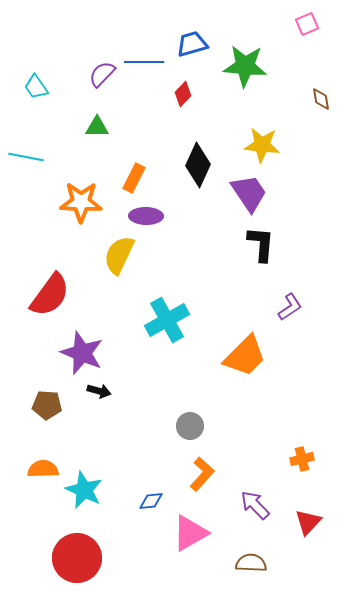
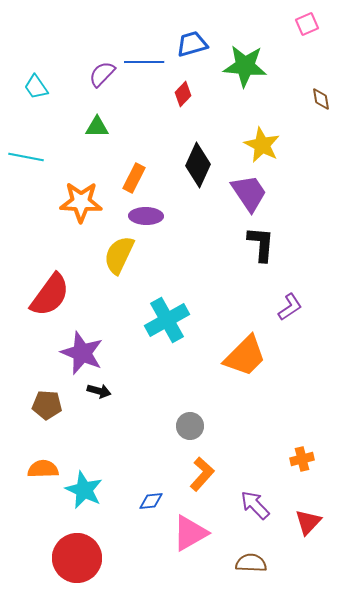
yellow star: rotated 21 degrees clockwise
